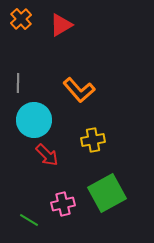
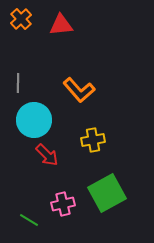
red triangle: rotated 25 degrees clockwise
